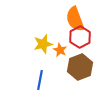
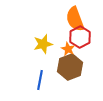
orange star: moved 8 px right, 1 px up
brown hexagon: moved 10 px left
